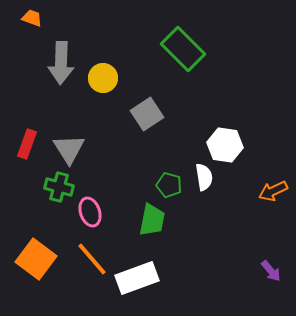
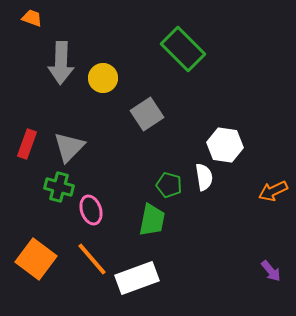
gray triangle: moved 2 px up; rotated 16 degrees clockwise
pink ellipse: moved 1 px right, 2 px up
